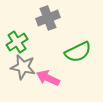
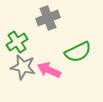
pink arrow: moved 1 px right, 8 px up
